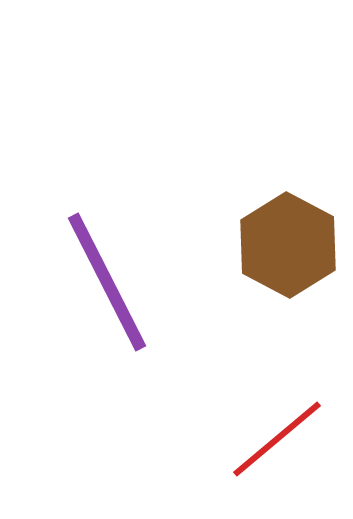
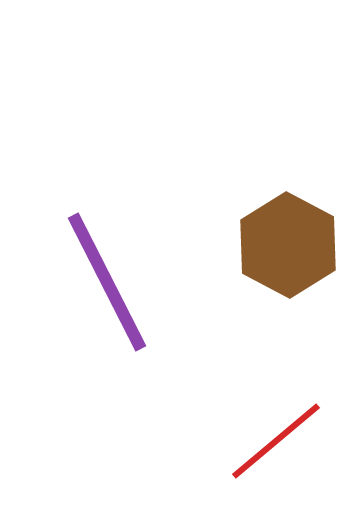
red line: moved 1 px left, 2 px down
